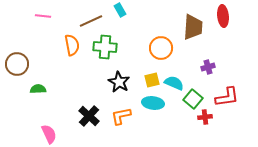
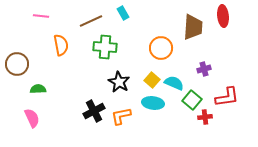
cyan rectangle: moved 3 px right, 3 px down
pink line: moved 2 px left
orange semicircle: moved 11 px left
purple cross: moved 4 px left, 2 px down
yellow square: rotated 35 degrees counterclockwise
green square: moved 1 px left, 1 px down
black cross: moved 5 px right, 5 px up; rotated 20 degrees clockwise
pink semicircle: moved 17 px left, 16 px up
